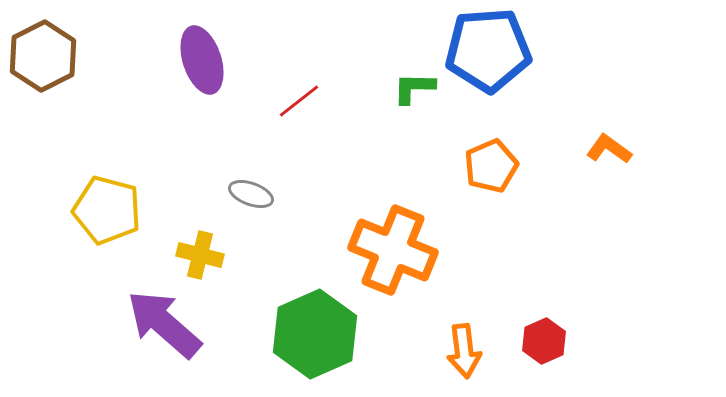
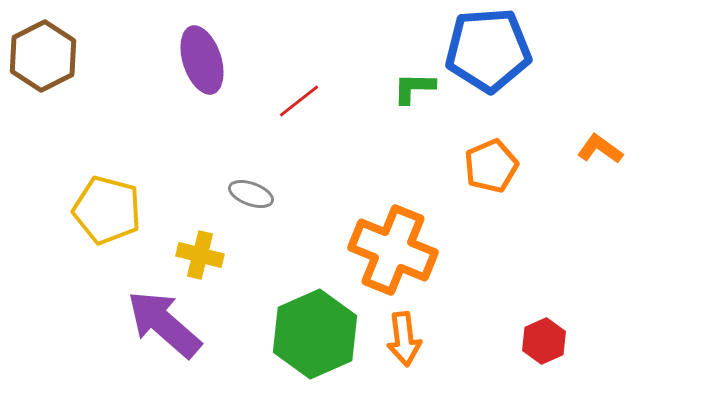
orange L-shape: moved 9 px left
orange arrow: moved 60 px left, 12 px up
